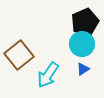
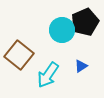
cyan circle: moved 20 px left, 14 px up
brown square: rotated 12 degrees counterclockwise
blue triangle: moved 2 px left, 3 px up
